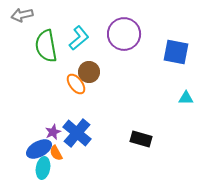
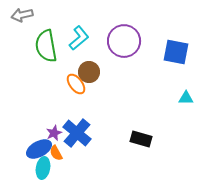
purple circle: moved 7 px down
purple star: moved 1 px right, 1 px down
